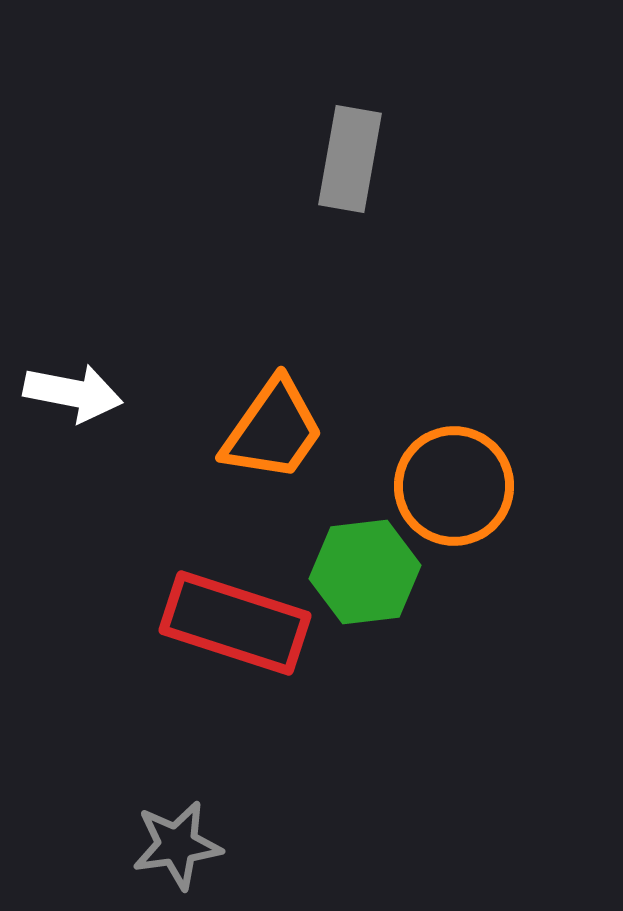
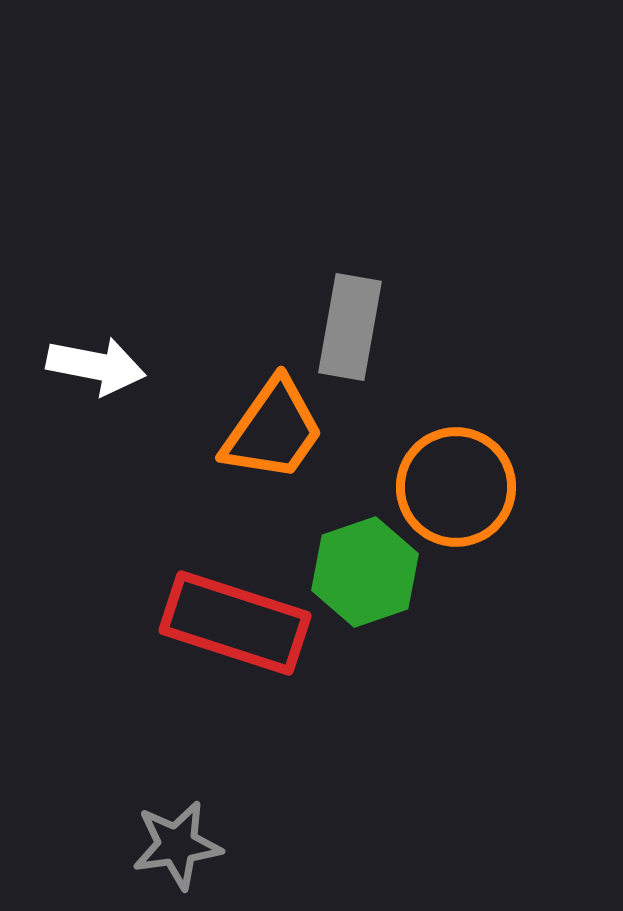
gray rectangle: moved 168 px down
white arrow: moved 23 px right, 27 px up
orange circle: moved 2 px right, 1 px down
green hexagon: rotated 12 degrees counterclockwise
